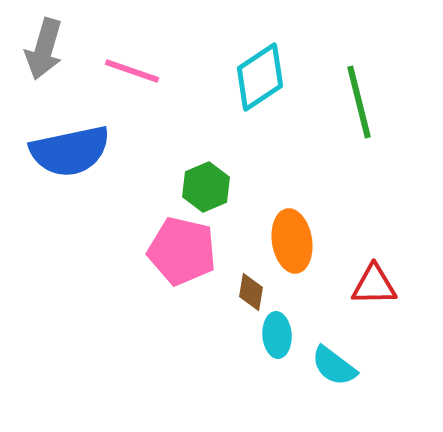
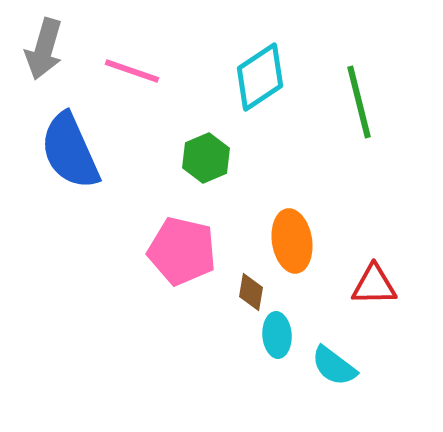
blue semicircle: rotated 78 degrees clockwise
green hexagon: moved 29 px up
